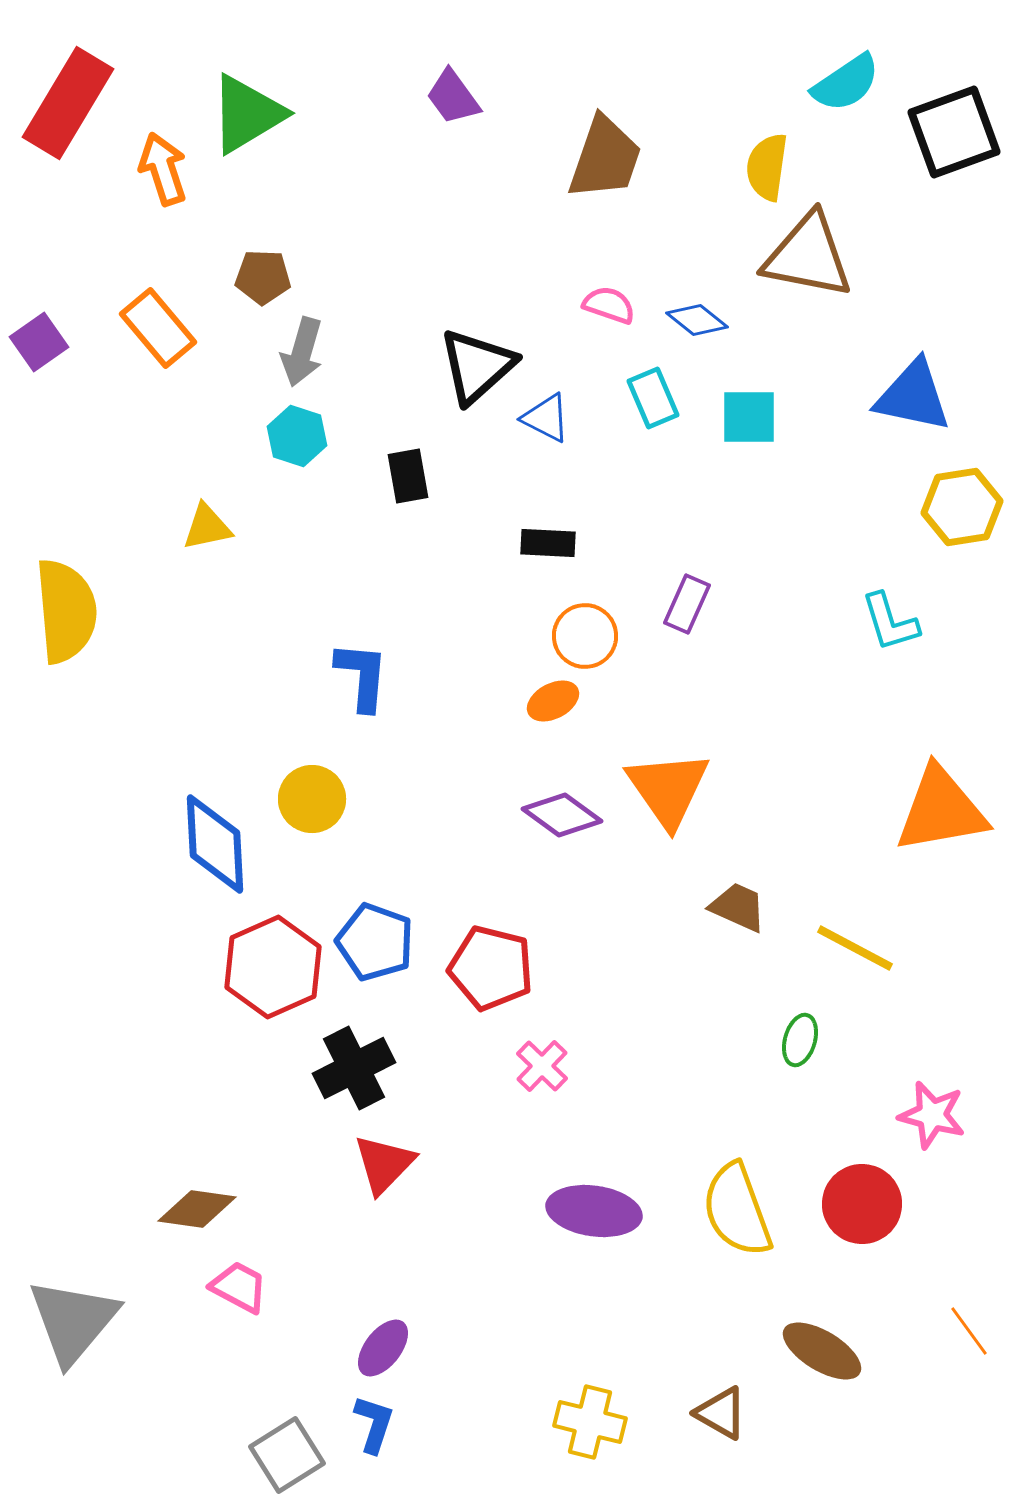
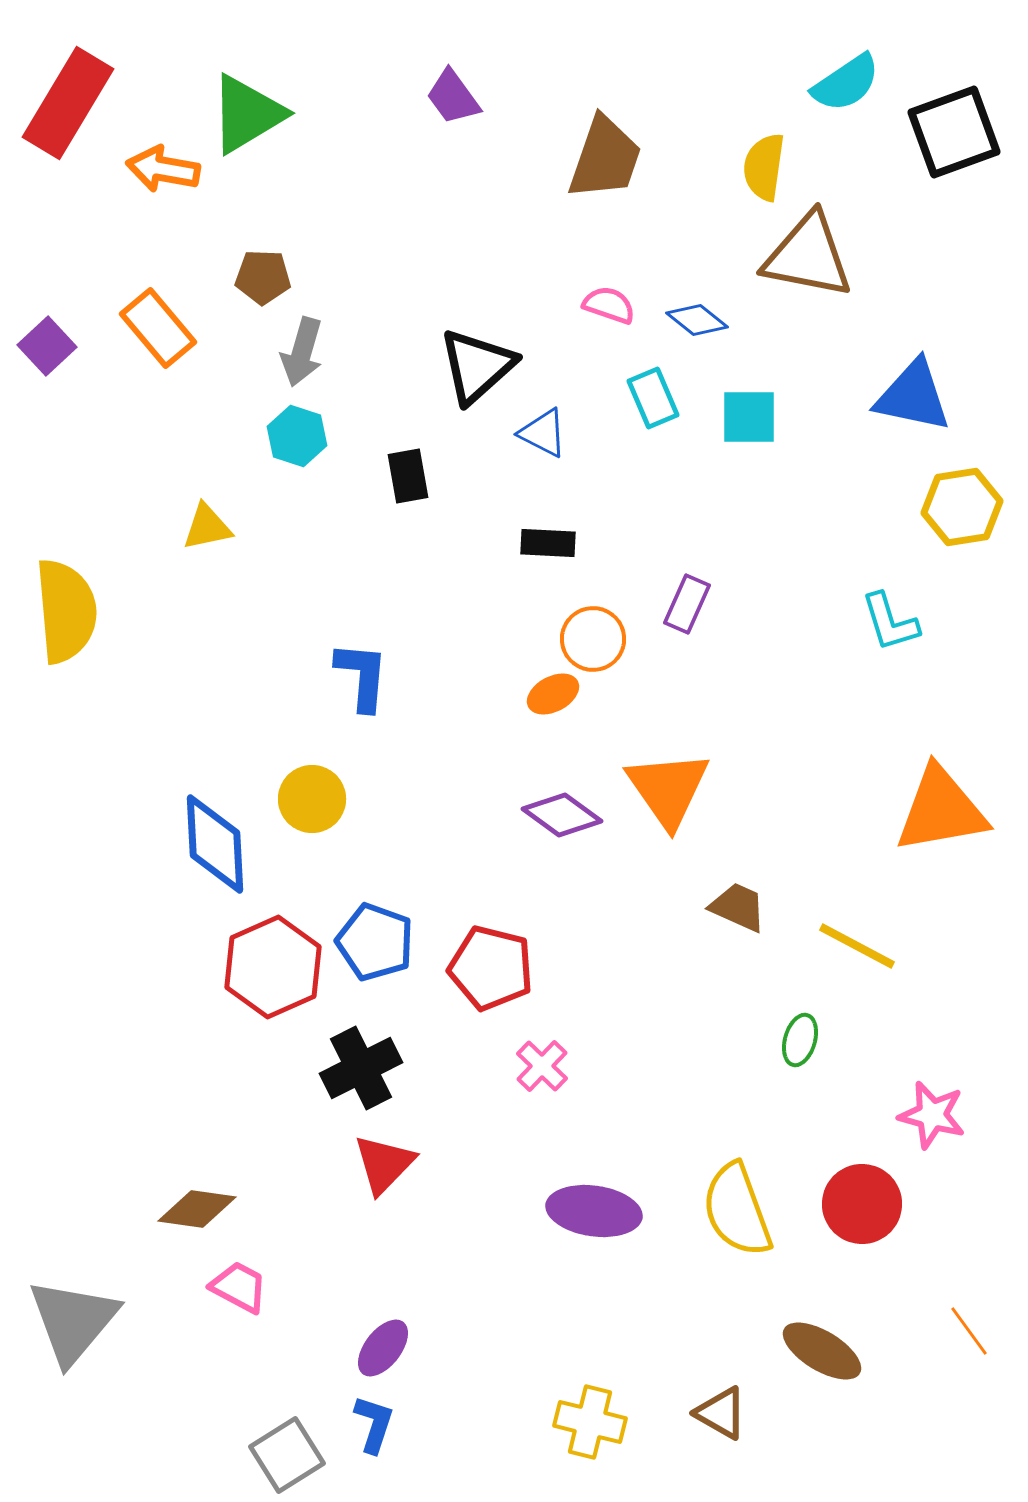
yellow semicircle at (767, 167): moved 3 px left
orange arrow at (163, 169): rotated 62 degrees counterclockwise
purple square at (39, 342): moved 8 px right, 4 px down; rotated 8 degrees counterclockwise
blue triangle at (546, 418): moved 3 px left, 15 px down
orange circle at (585, 636): moved 8 px right, 3 px down
orange ellipse at (553, 701): moved 7 px up
yellow line at (855, 948): moved 2 px right, 2 px up
black cross at (354, 1068): moved 7 px right
